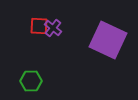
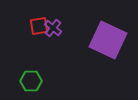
red square: rotated 12 degrees counterclockwise
